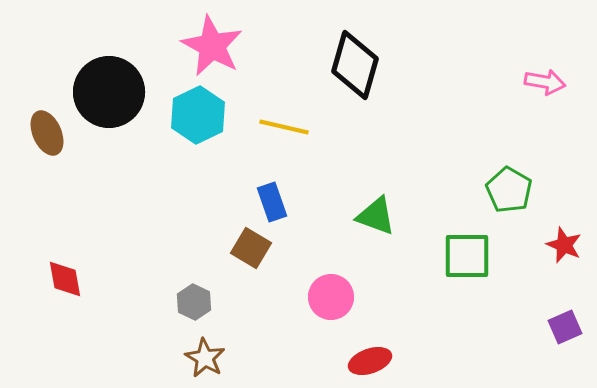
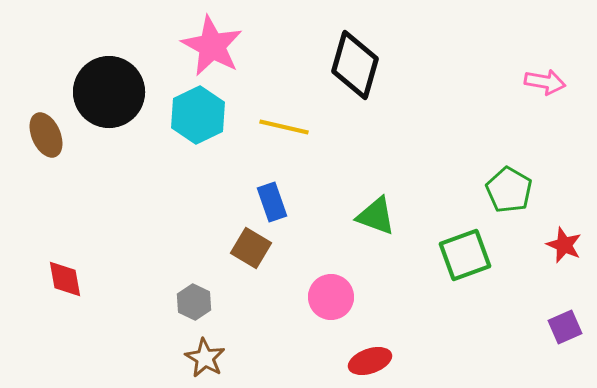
brown ellipse: moved 1 px left, 2 px down
green square: moved 2 px left, 1 px up; rotated 20 degrees counterclockwise
